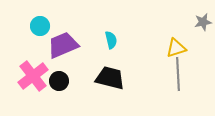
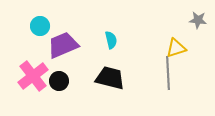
gray star: moved 5 px left, 2 px up; rotated 18 degrees clockwise
gray line: moved 10 px left, 1 px up
